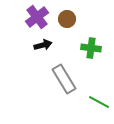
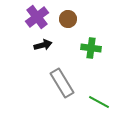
brown circle: moved 1 px right
gray rectangle: moved 2 px left, 4 px down
